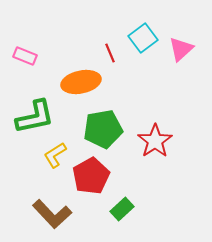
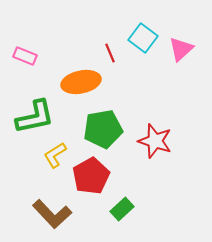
cyan square: rotated 16 degrees counterclockwise
red star: rotated 20 degrees counterclockwise
